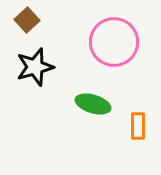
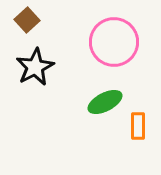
black star: rotated 12 degrees counterclockwise
green ellipse: moved 12 px right, 2 px up; rotated 44 degrees counterclockwise
